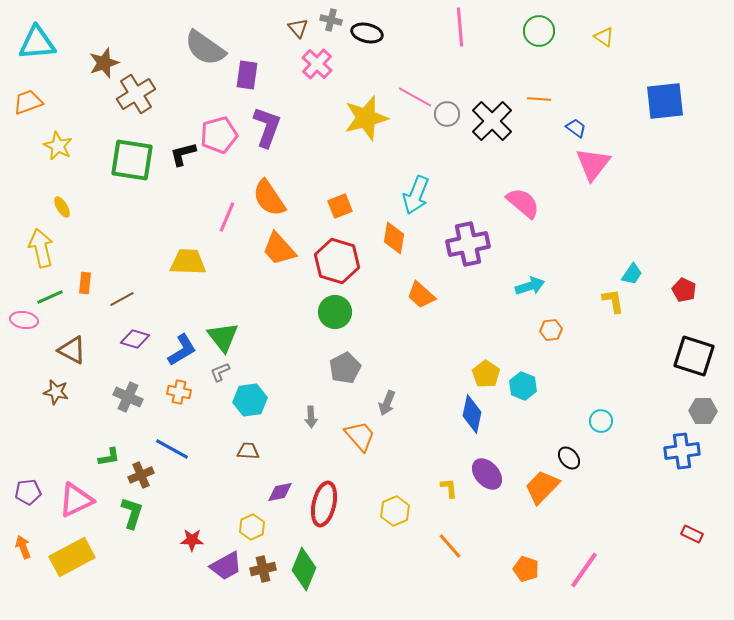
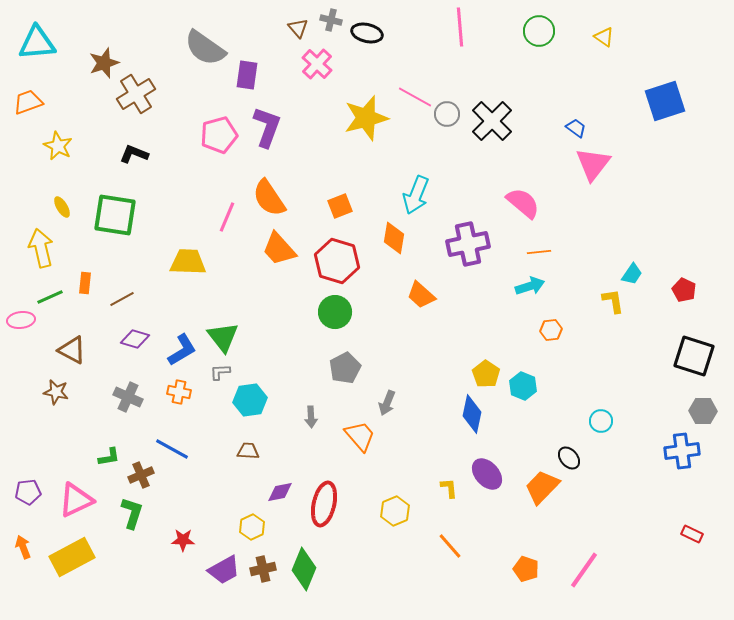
orange line at (539, 99): moved 153 px down; rotated 10 degrees counterclockwise
blue square at (665, 101): rotated 12 degrees counterclockwise
black L-shape at (183, 154): moved 49 px left; rotated 36 degrees clockwise
green square at (132, 160): moved 17 px left, 55 px down
pink ellipse at (24, 320): moved 3 px left; rotated 16 degrees counterclockwise
gray L-shape at (220, 372): rotated 20 degrees clockwise
red star at (192, 540): moved 9 px left
purple trapezoid at (226, 566): moved 2 px left, 4 px down
